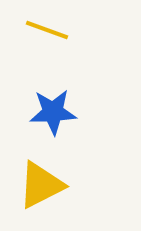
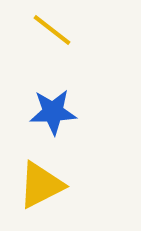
yellow line: moved 5 px right; rotated 18 degrees clockwise
